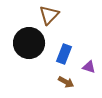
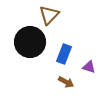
black circle: moved 1 px right, 1 px up
